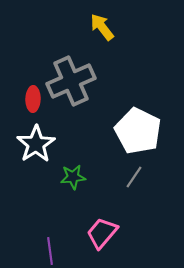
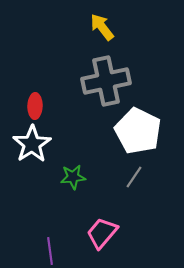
gray cross: moved 35 px right; rotated 12 degrees clockwise
red ellipse: moved 2 px right, 7 px down
white star: moved 4 px left
